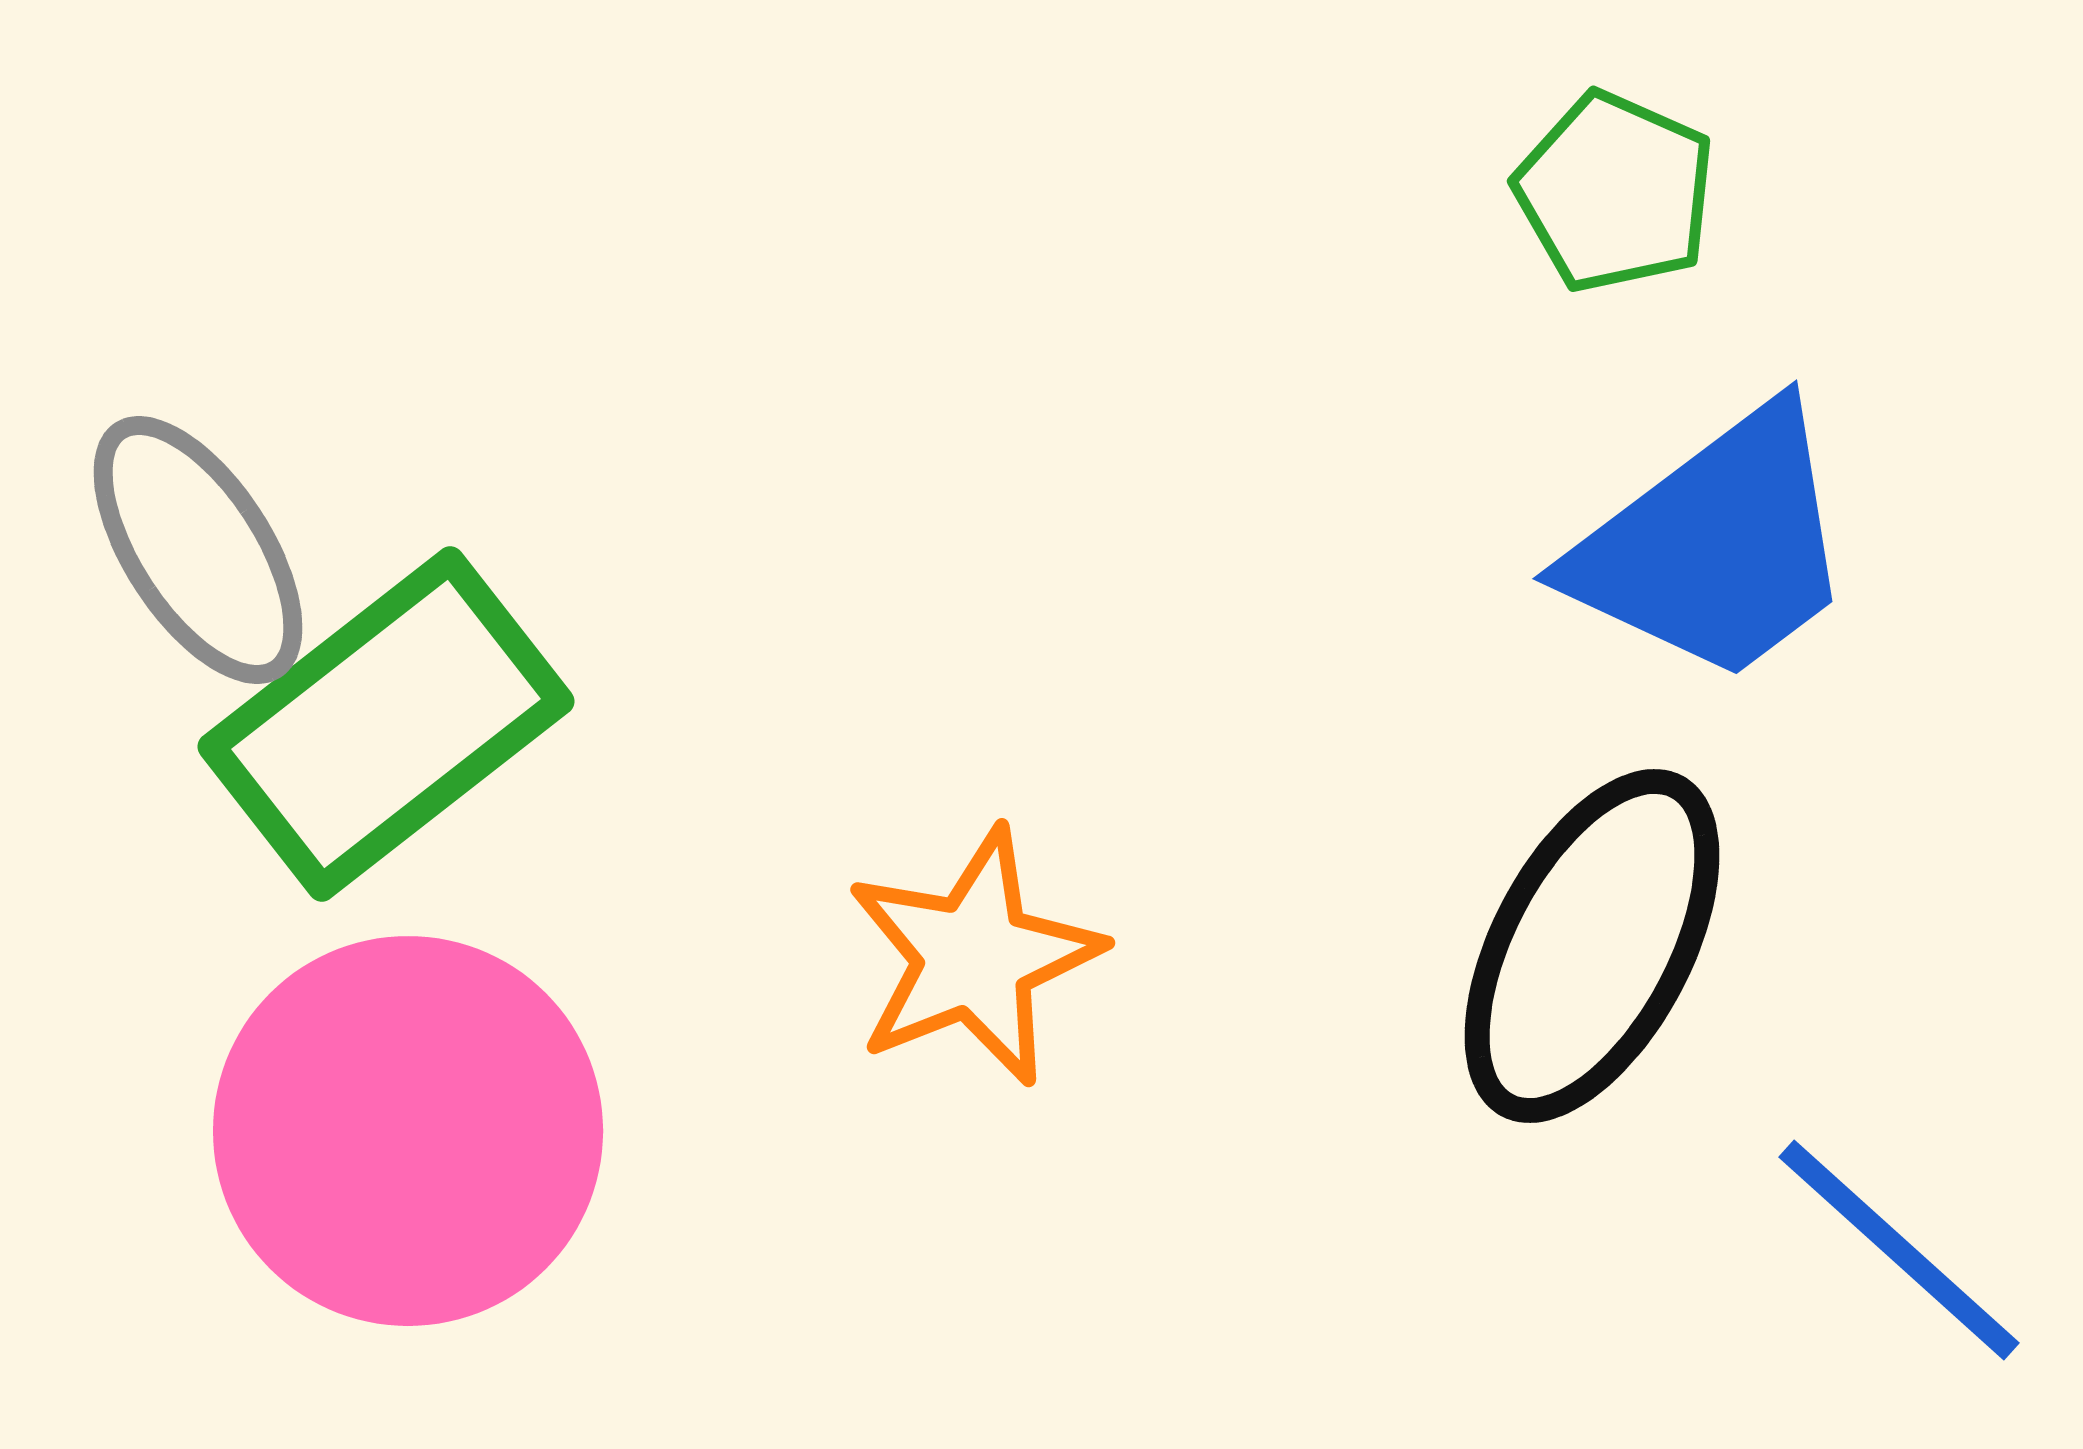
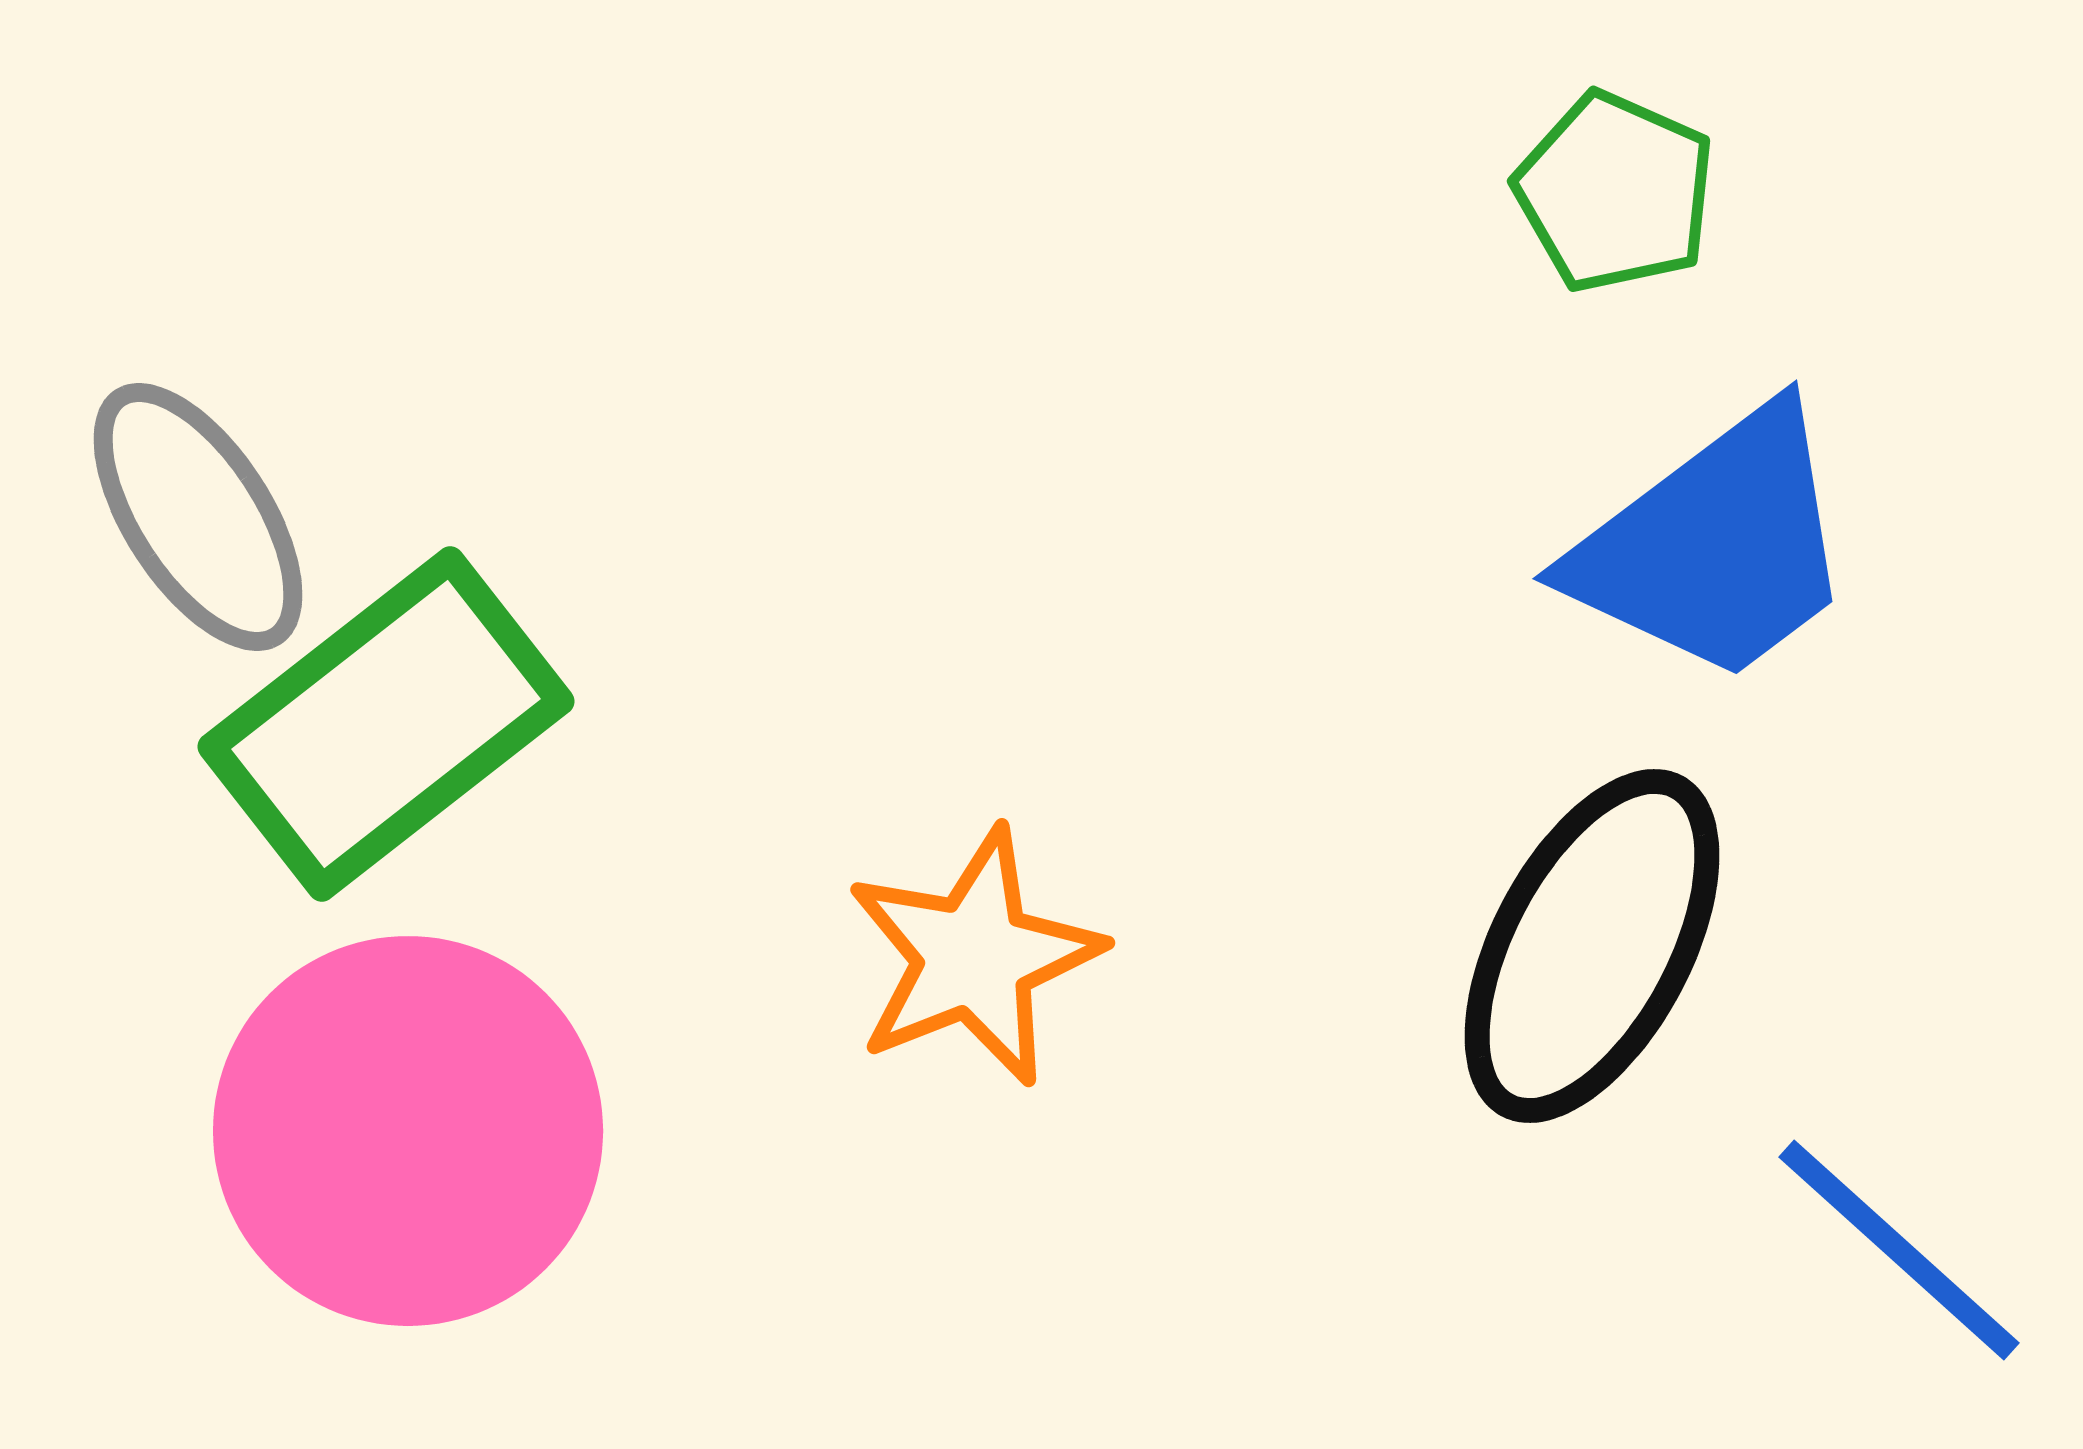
gray ellipse: moved 33 px up
